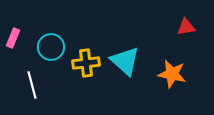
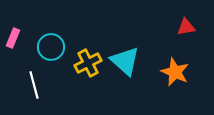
yellow cross: moved 2 px right; rotated 20 degrees counterclockwise
orange star: moved 3 px right, 2 px up; rotated 12 degrees clockwise
white line: moved 2 px right
